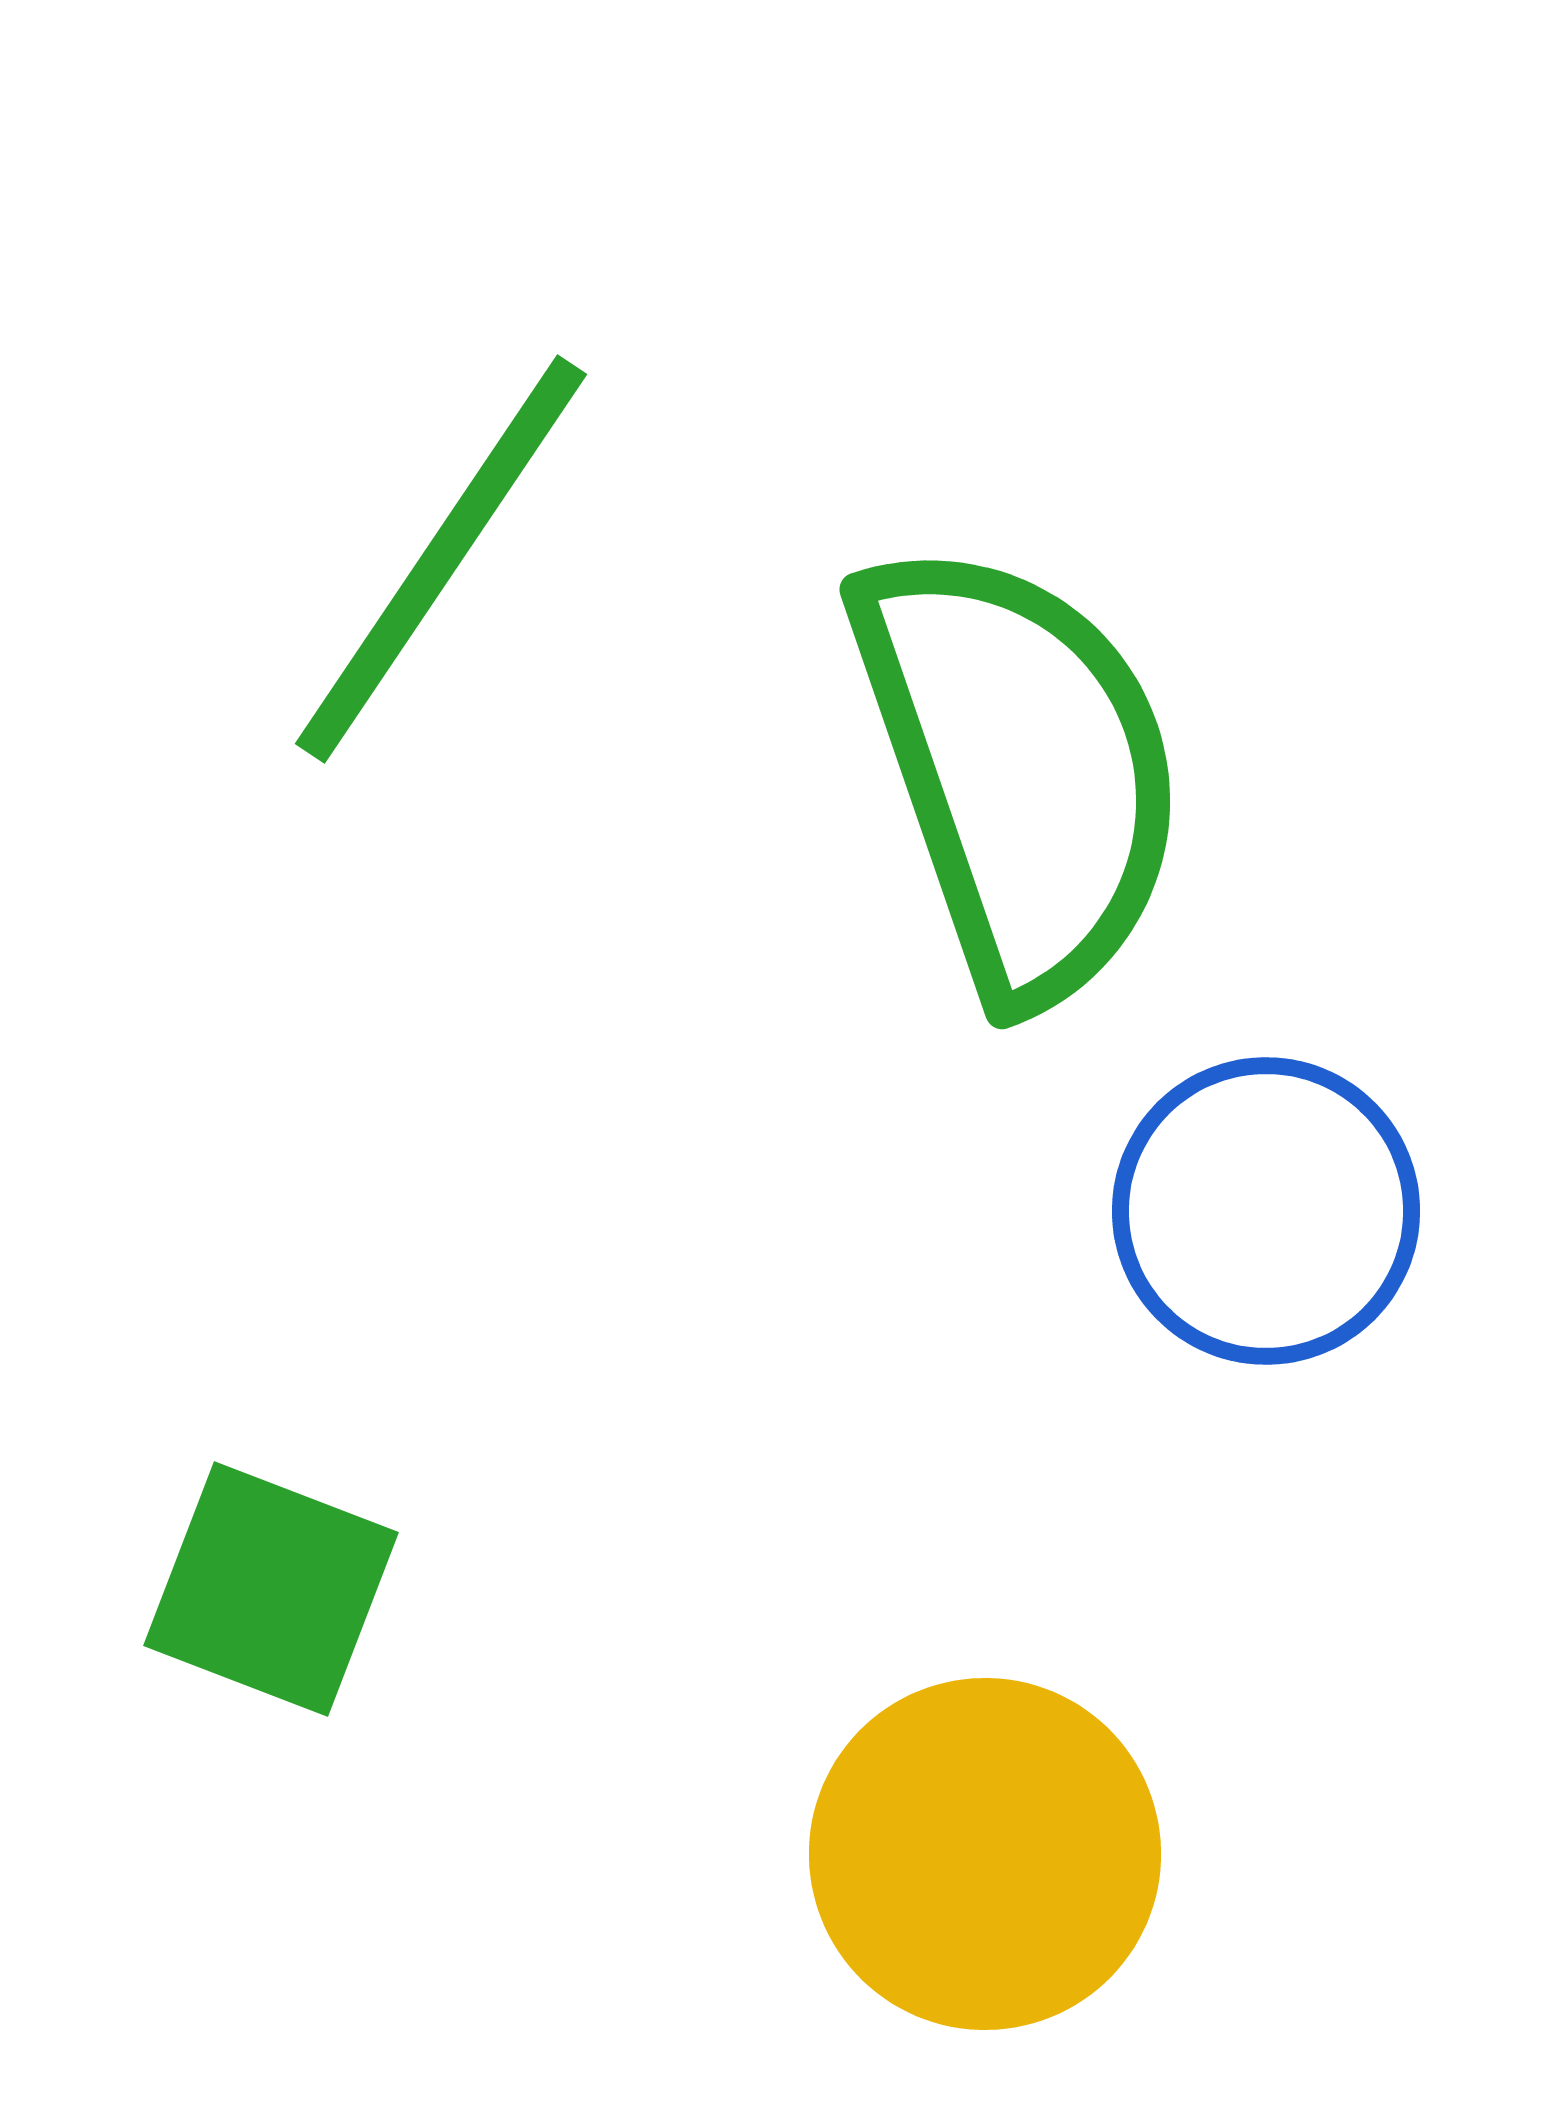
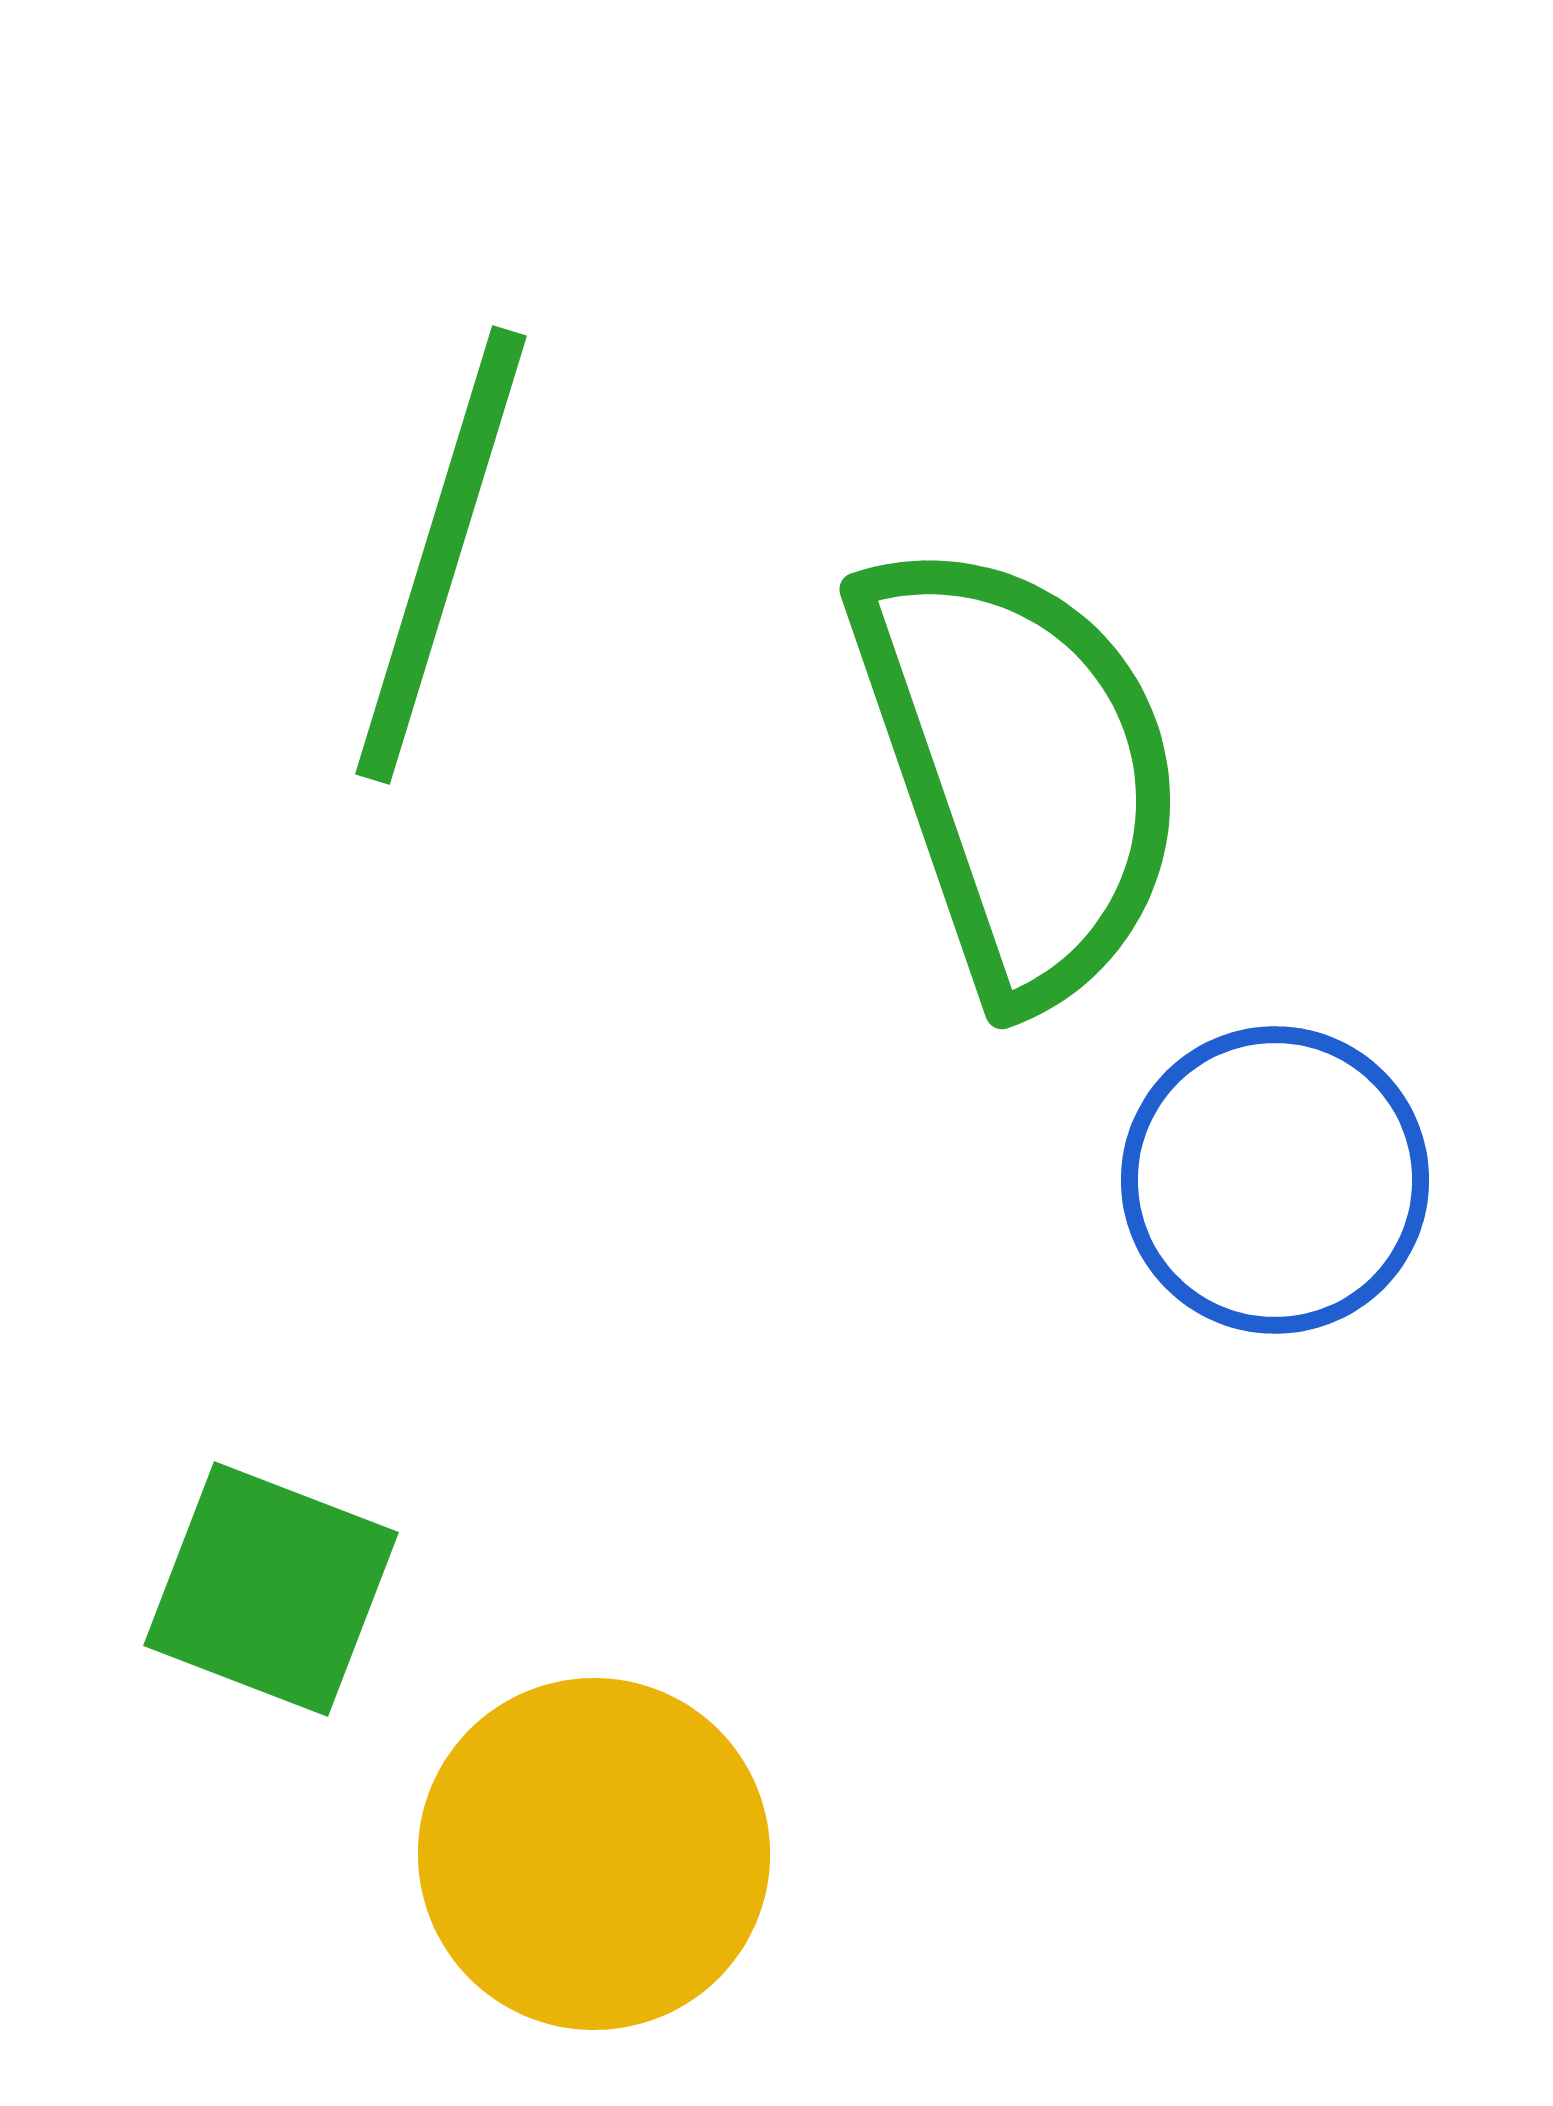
green line: moved 4 px up; rotated 17 degrees counterclockwise
blue circle: moved 9 px right, 31 px up
yellow circle: moved 391 px left
